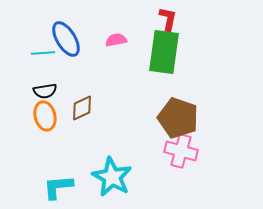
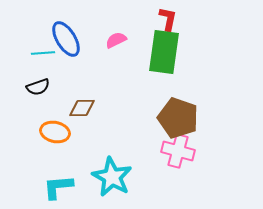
pink semicircle: rotated 15 degrees counterclockwise
black semicircle: moved 7 px left, 4 px up; rotated 10 degrees counterclockwise
brown diamond: rotated 24 degrees clockwise
orange ellipse: moved 10 px right, 16 px down; rotated 64 degrees counterclockwise
pink cross: moved 3 px left
